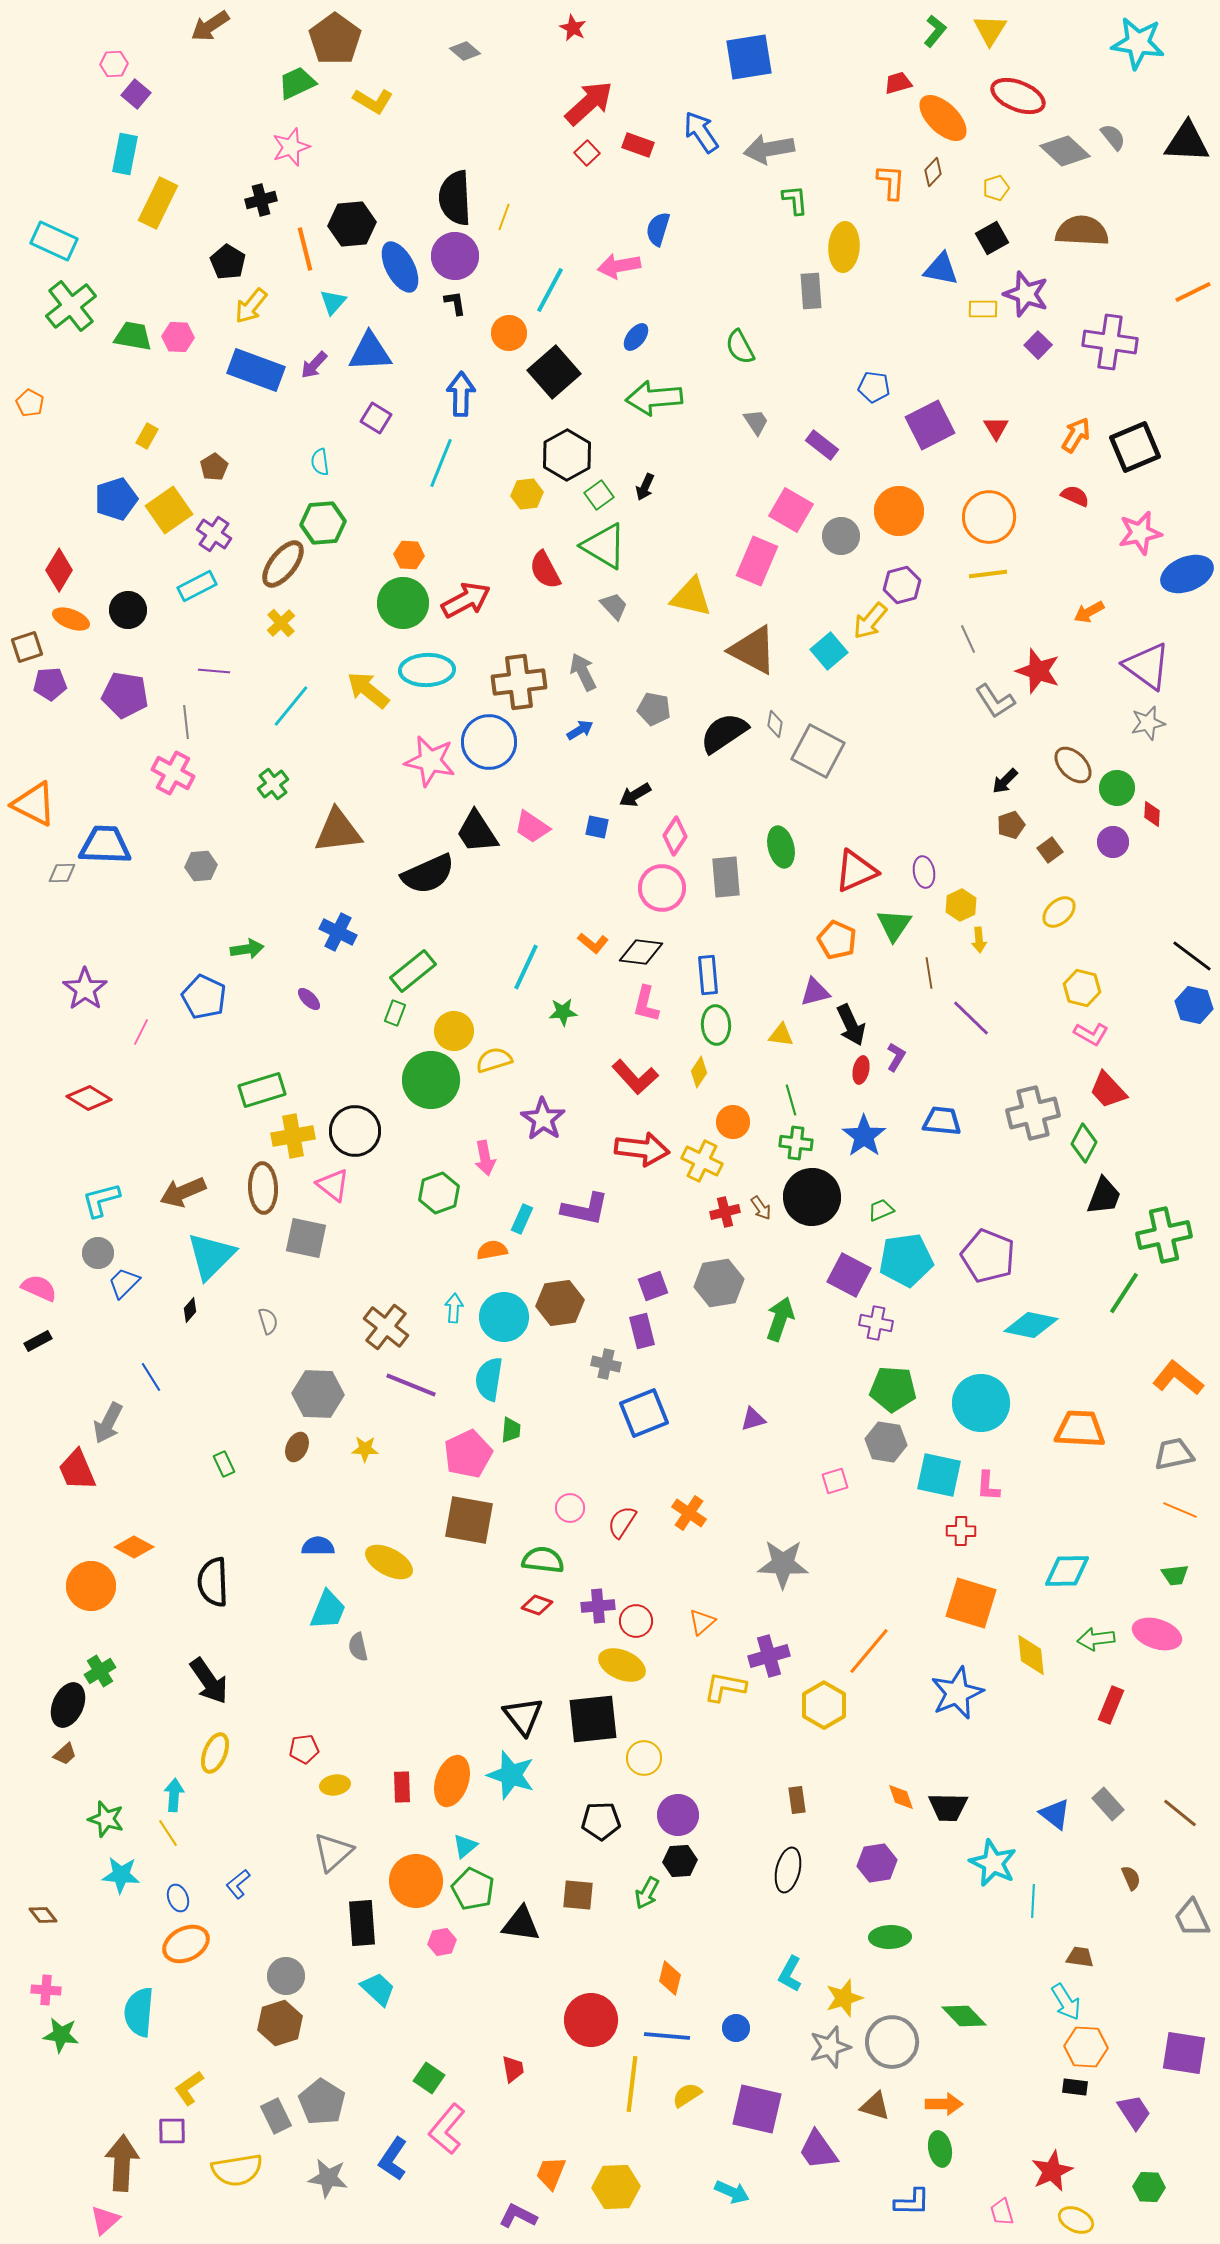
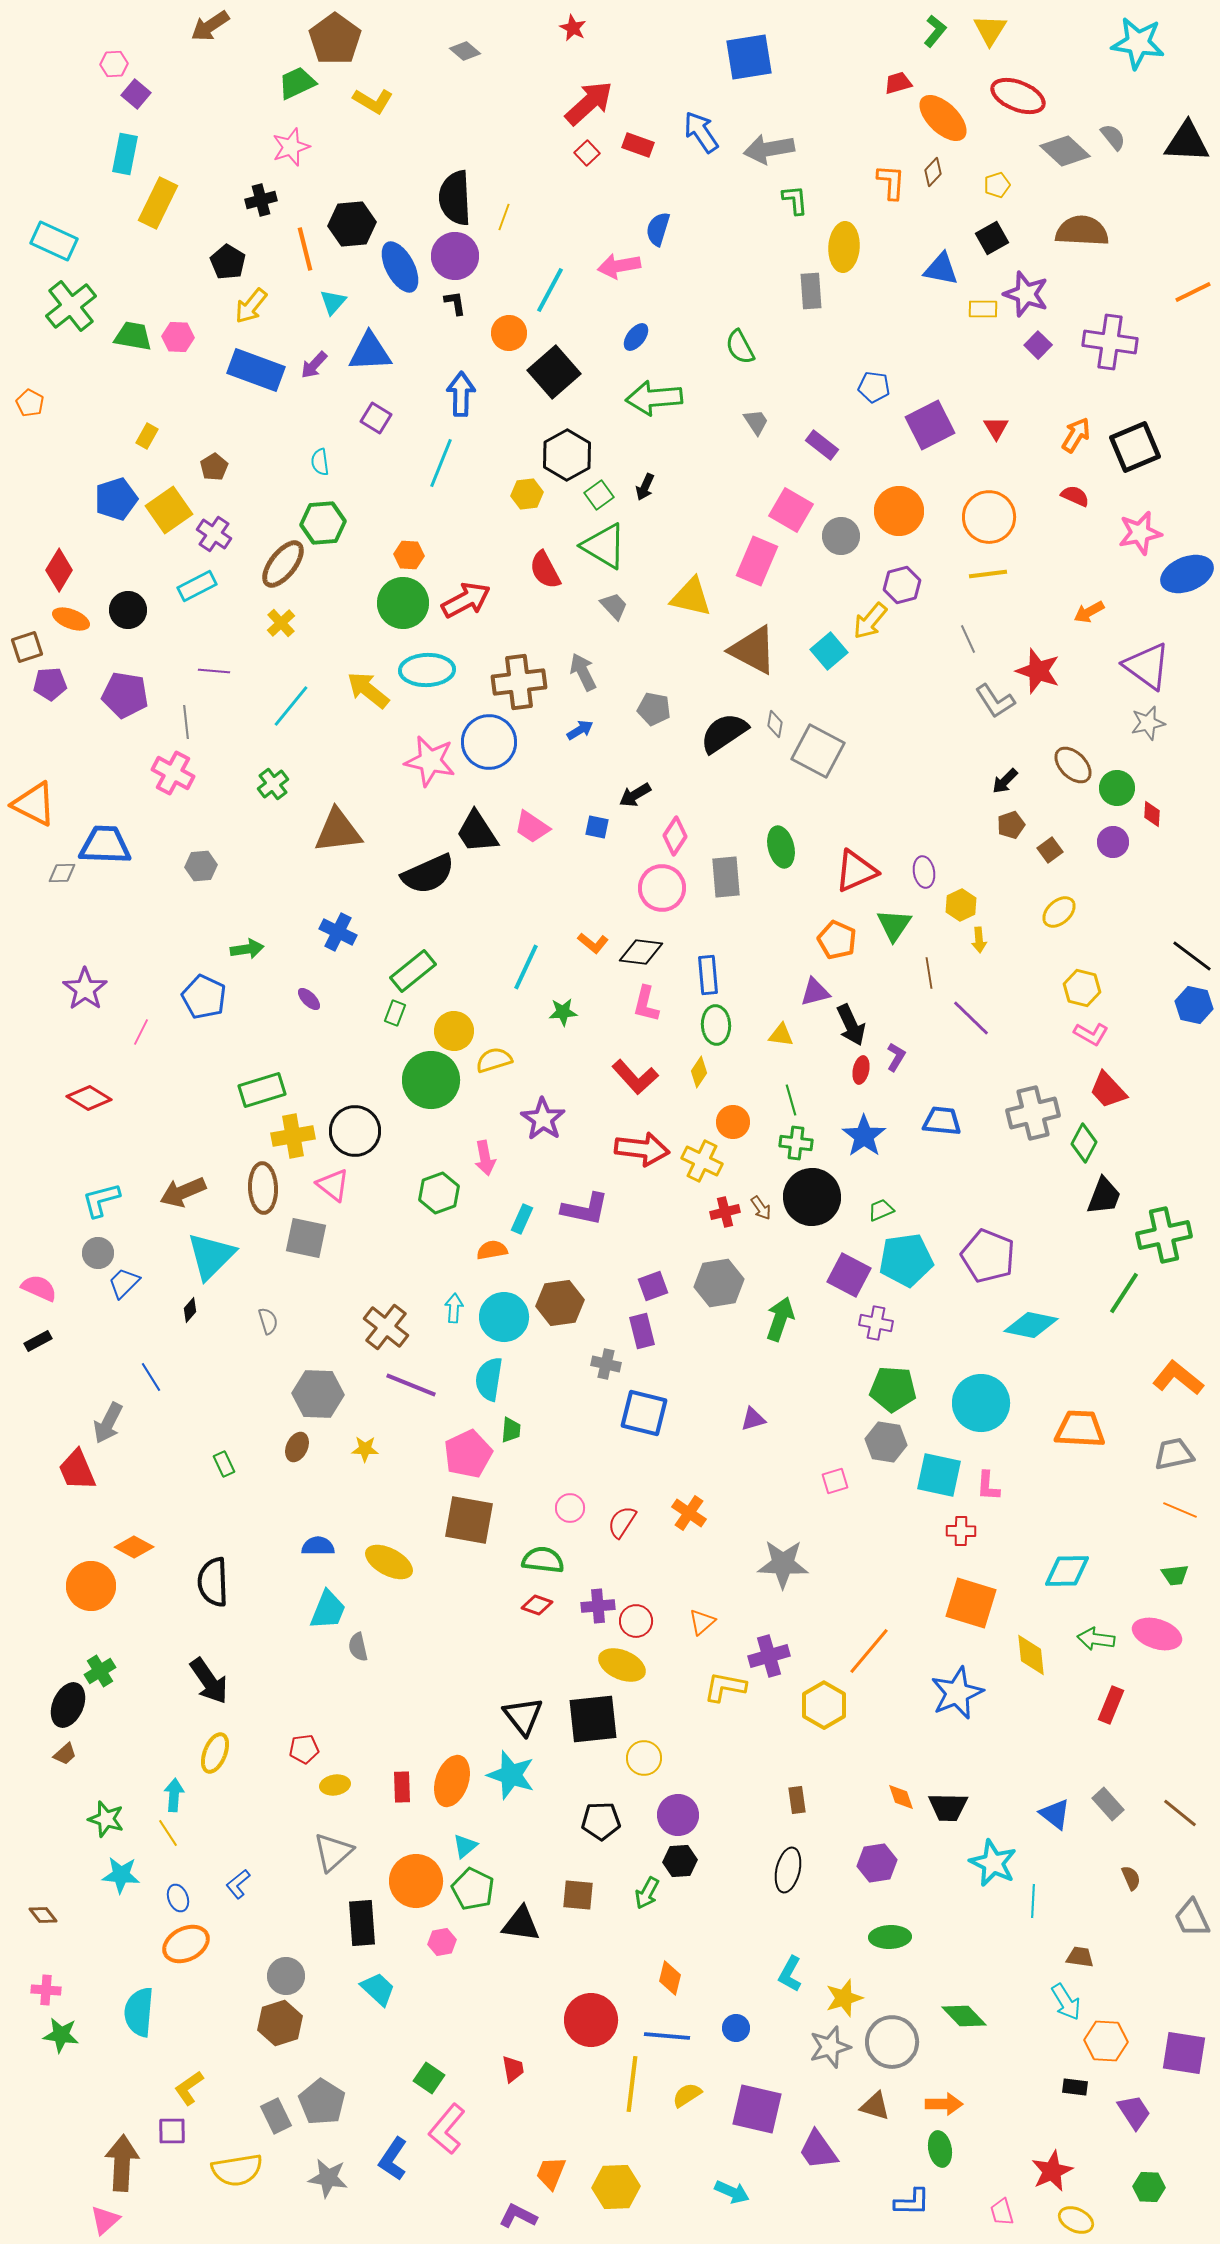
yellow pentagon at (996, 188): moved 1 px right, 3 px up
blue square at (644, 1413): rotated 36 degrees clockwise
green arrow at (1096, 1639): rotated 15 degrees clockwise
orange hexagon at (1086, 2047): moved 20 px right, 6 px up
